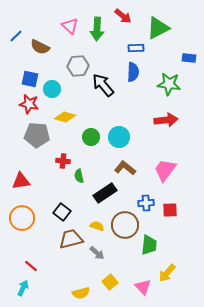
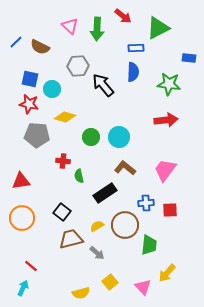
blue line at (16, 36): moved 6 px down
yellow semicircle at (97, 226): rotated 48 degrees counterclockwise
